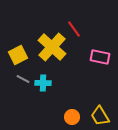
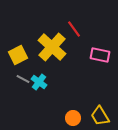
pink rectangle: moved 2 px up
cyan cross: moved 4 px left, 1 px up; rotated 35 degrees clockwise
orange circle: moved 1 px right, 1 px down
